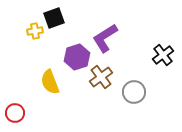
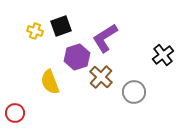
black square: moved 7 px right, 8 px down
yellow cross: rotated 28 degrees clockwise
brown cross: rotated 10 degrees counterclockwise
